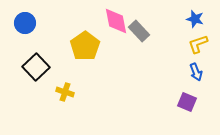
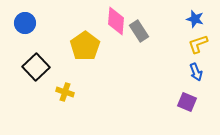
pink diamond: rotated 16 degrees clockwise
gray rectangle: rotated 10 degrees clockwise
